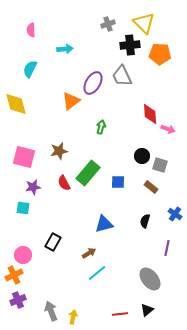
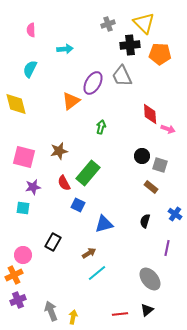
blue square: moved 40 px left, 23 px down; rotated 24 degrees clockwise
